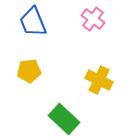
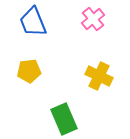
pink cross: rotated 15 degrees clockwise
yellow cross: moved 4 px up
green rectangle: rotated 24 degrees clockwise
